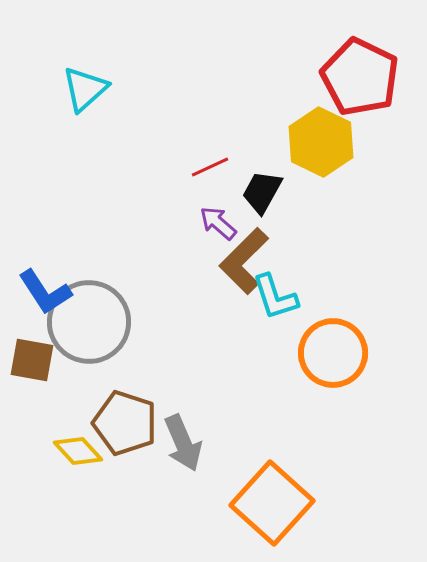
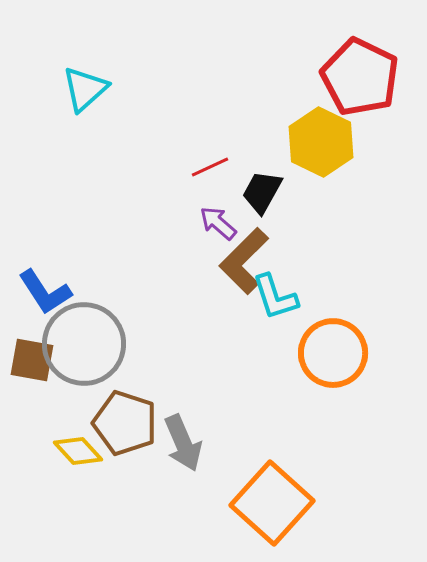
gray circle: moved 5 px left, 22 px down
